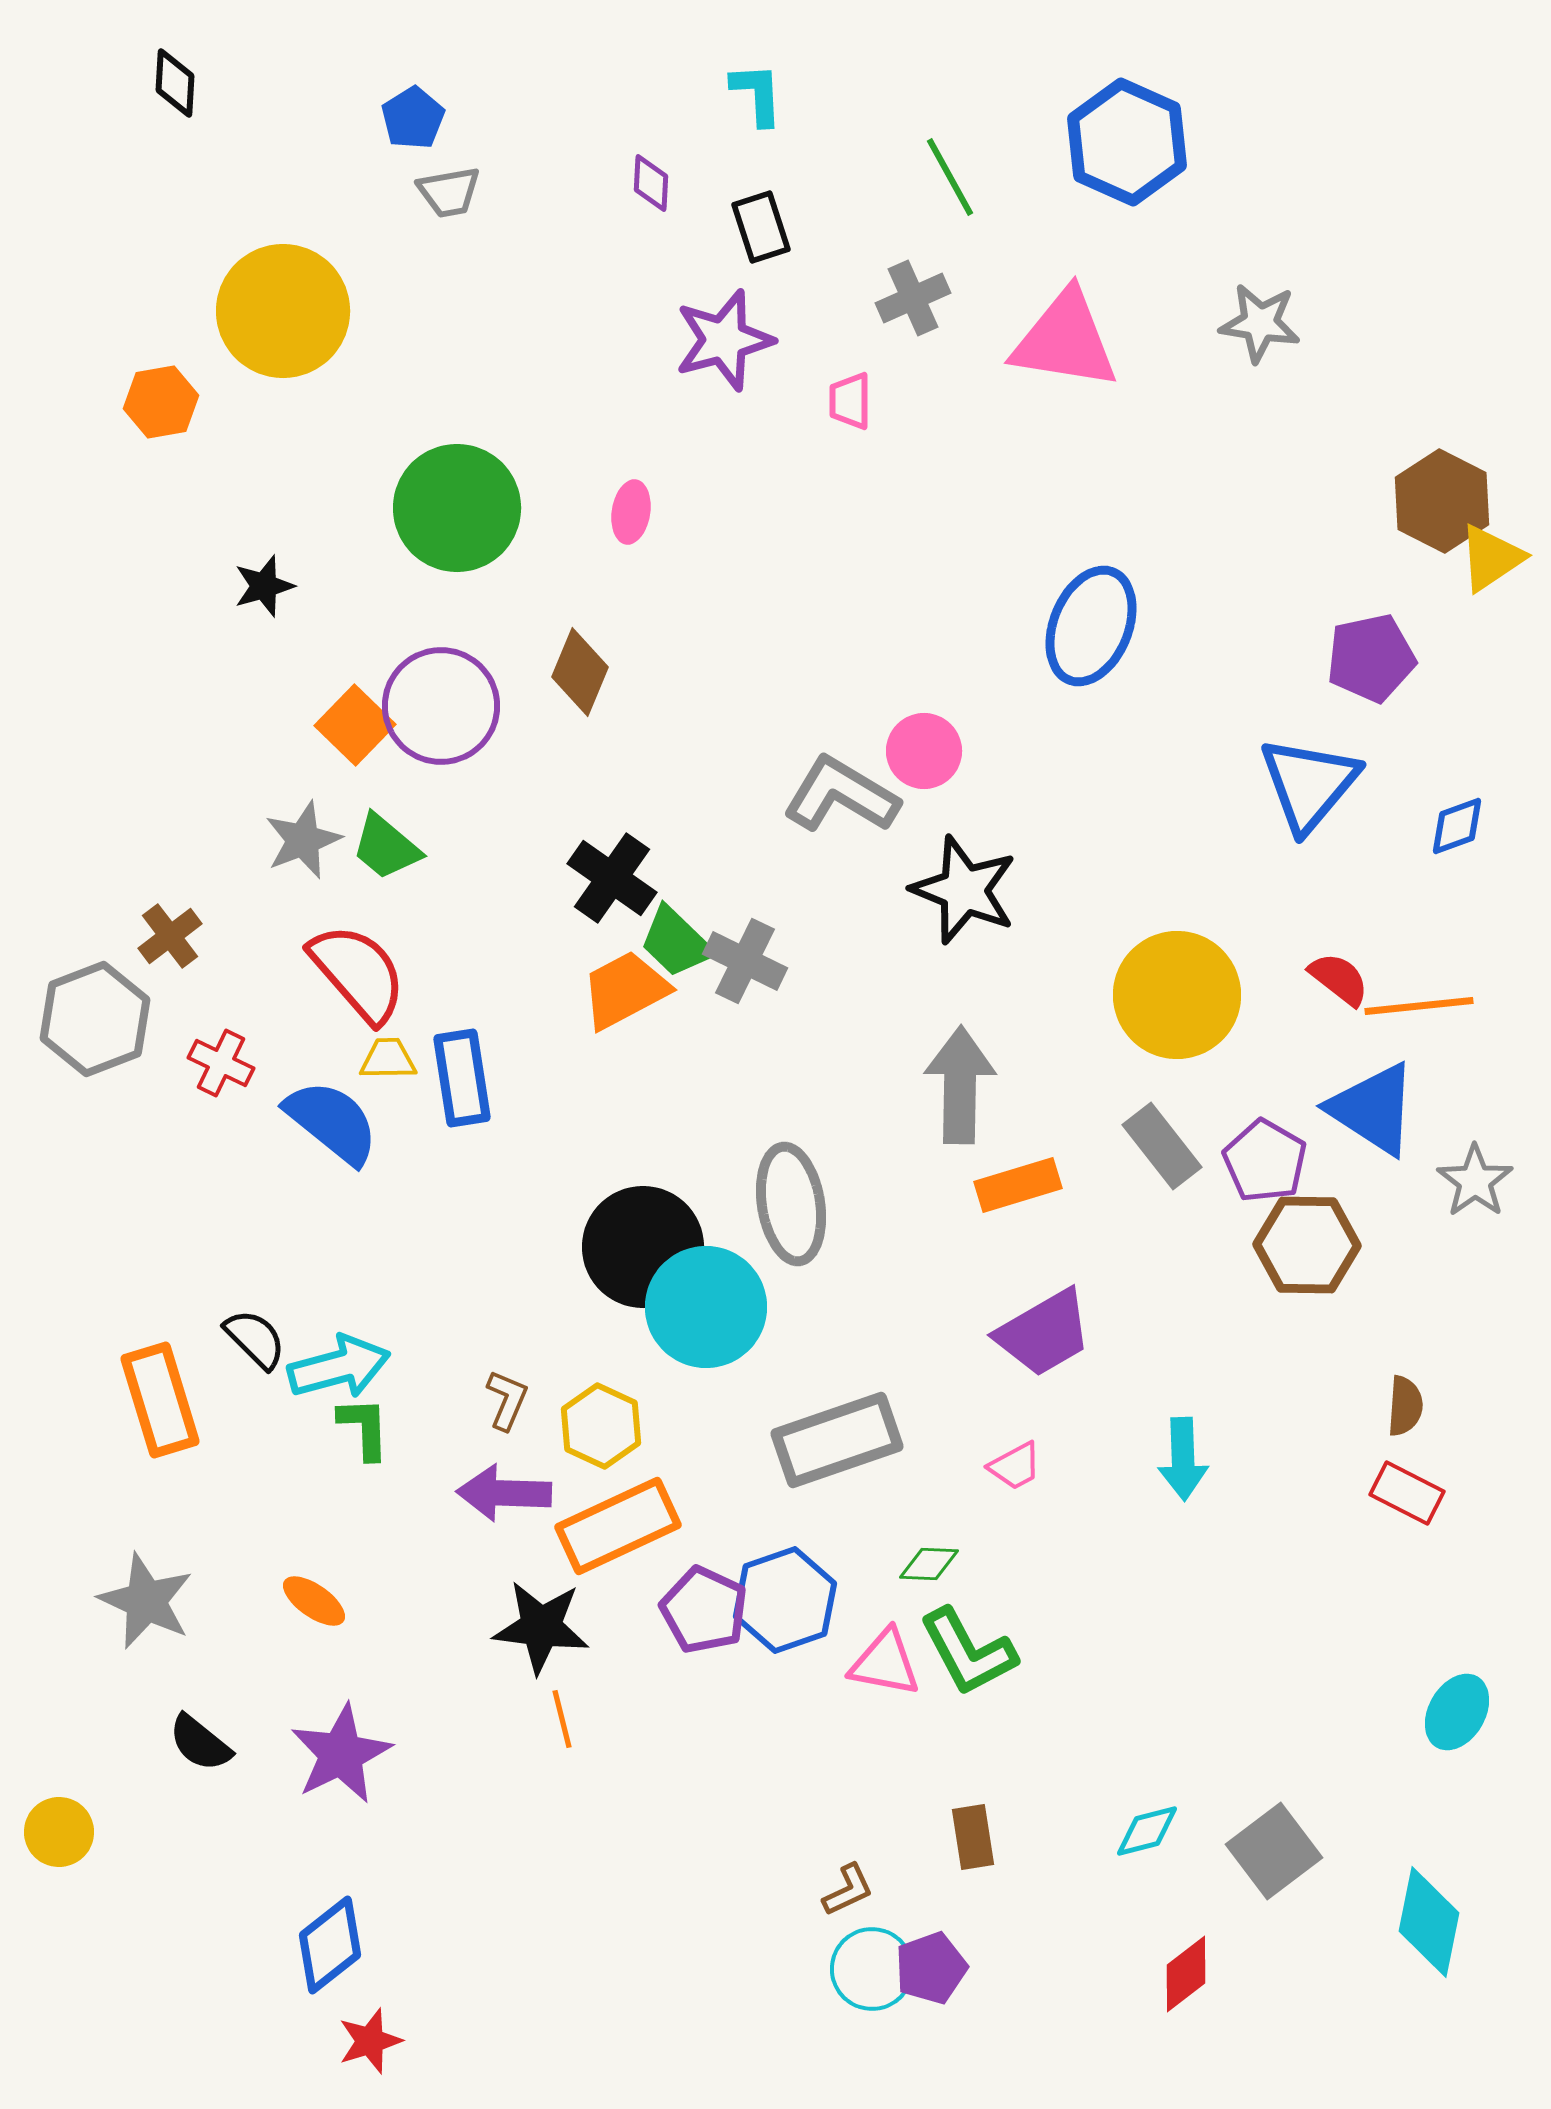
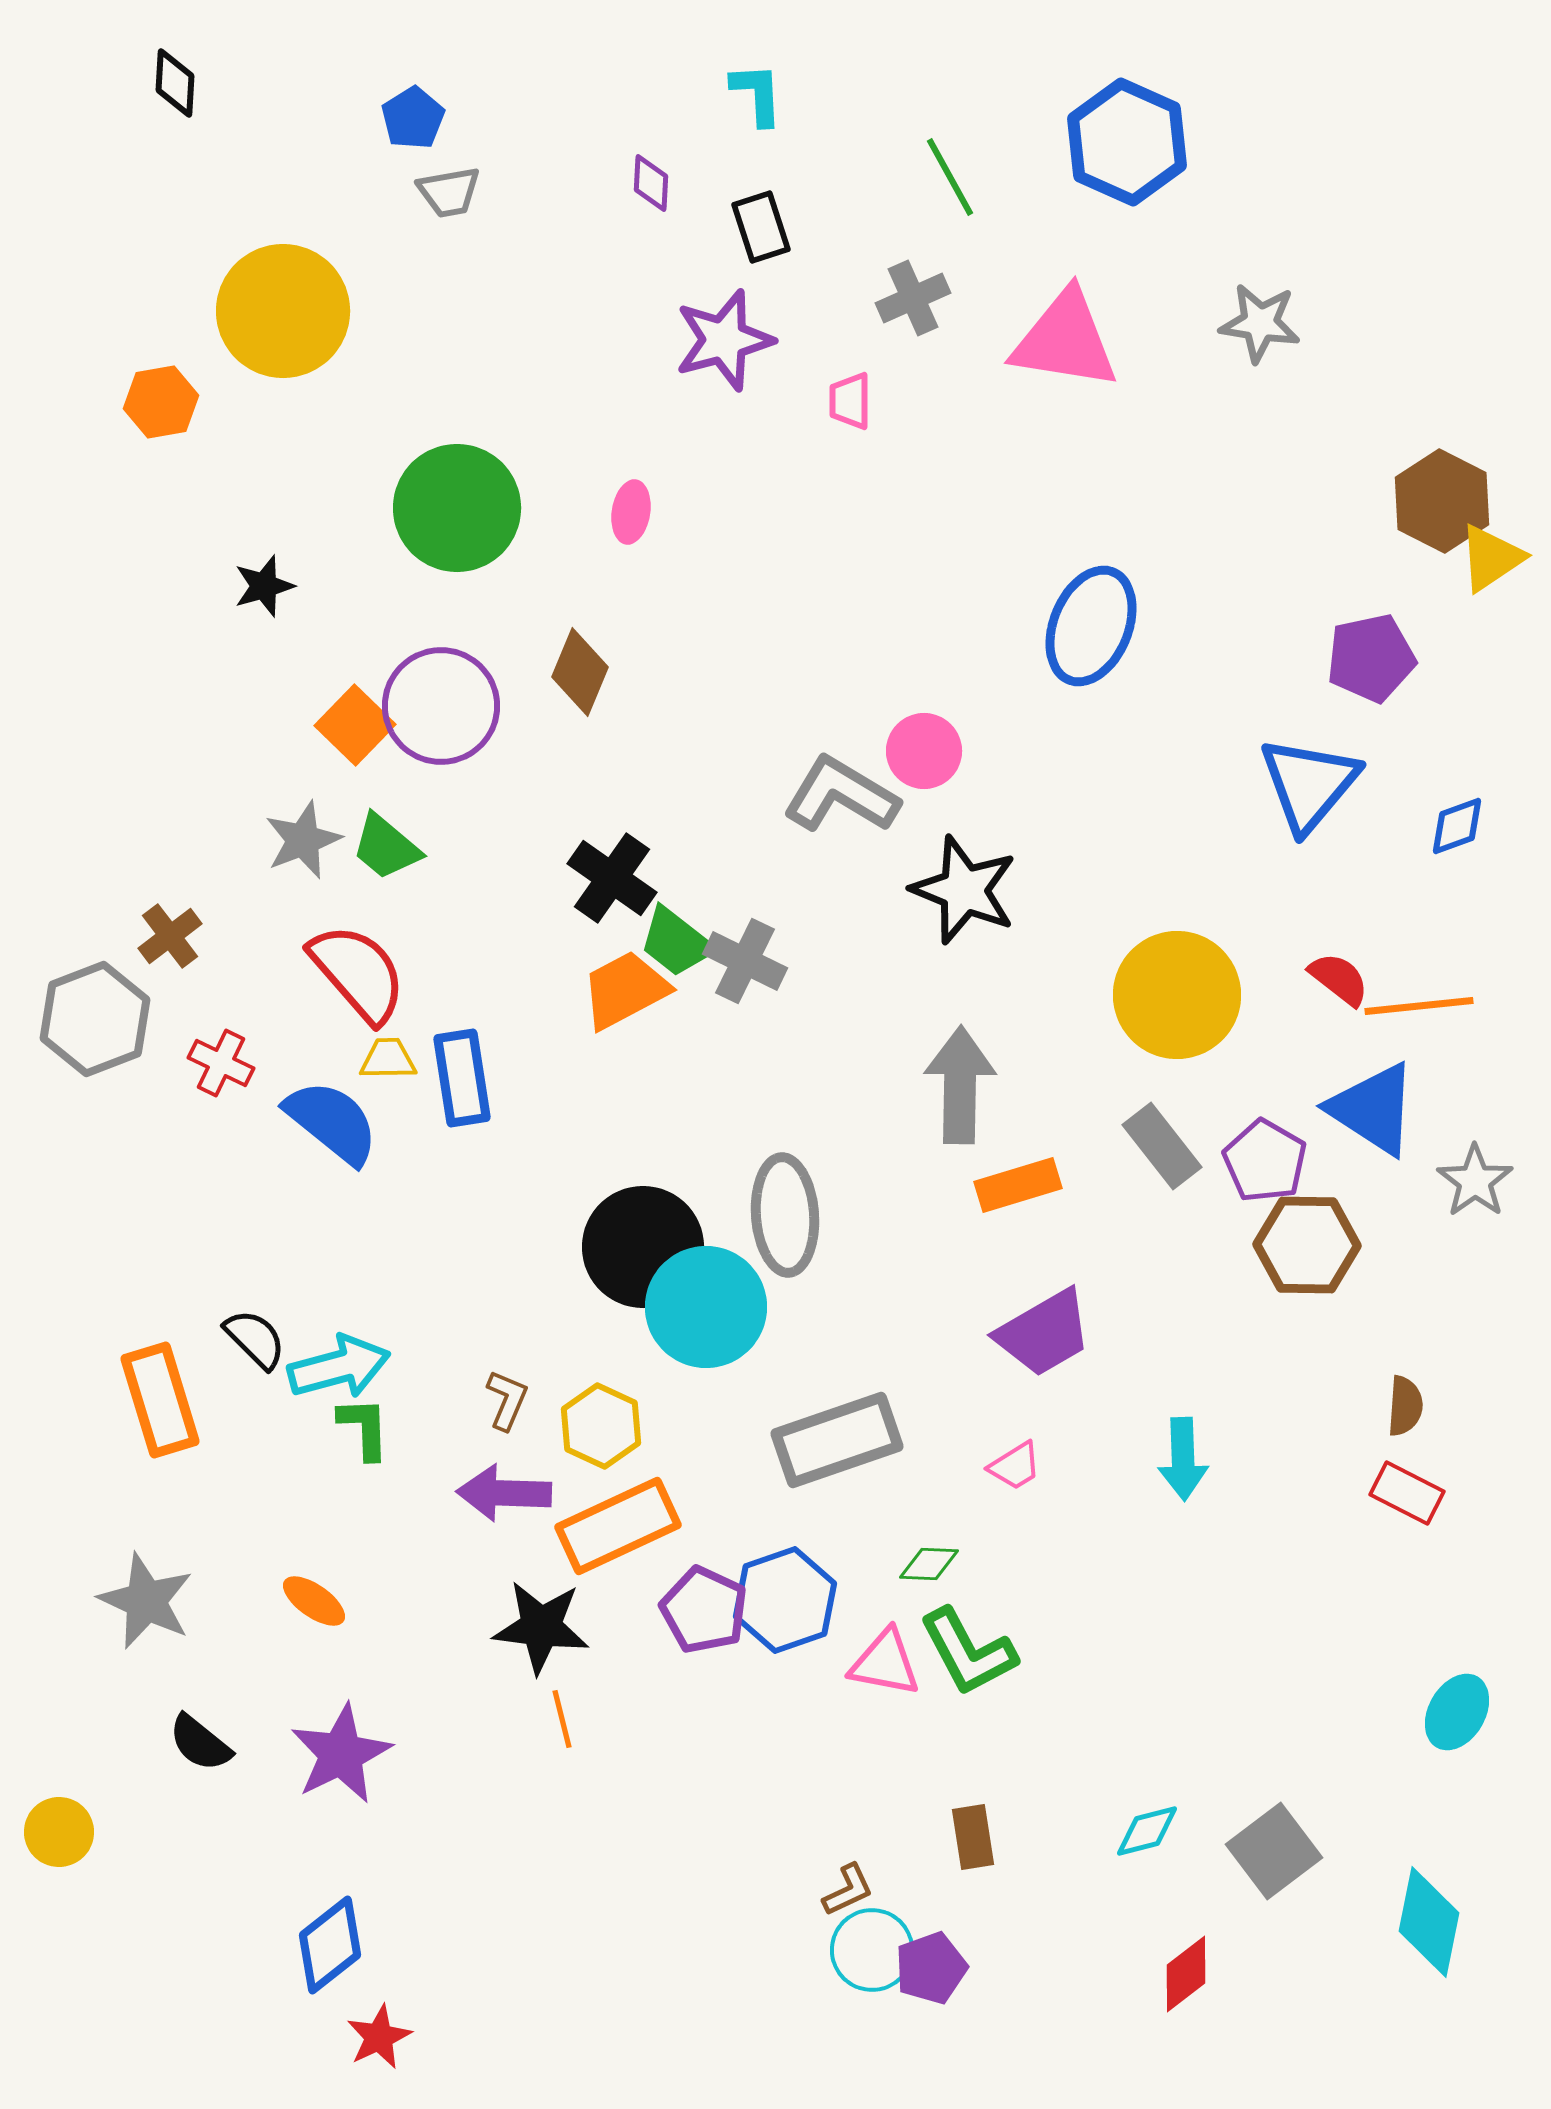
green trapezoid at (676, 942): rotated 6 degrees counterclockwise
gray ellipse at (791, 1204): moved 6 px left, 11 px down; rotated 5 degrees clockwise
pink trapezoid at (1015, 1466): rotated 4 degrees counterclockwise
cyan circle at (872, 1969): moved 19 px up
red star at (370, 2041): moved 9 px right, 4 px up; rotated 8 degrees counterclockwise
